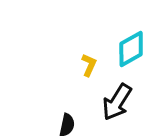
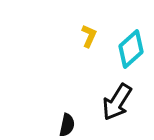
cyan diamond: rotated 12 degrees counterclockwise
yellow L-shape: moved 29 px up
